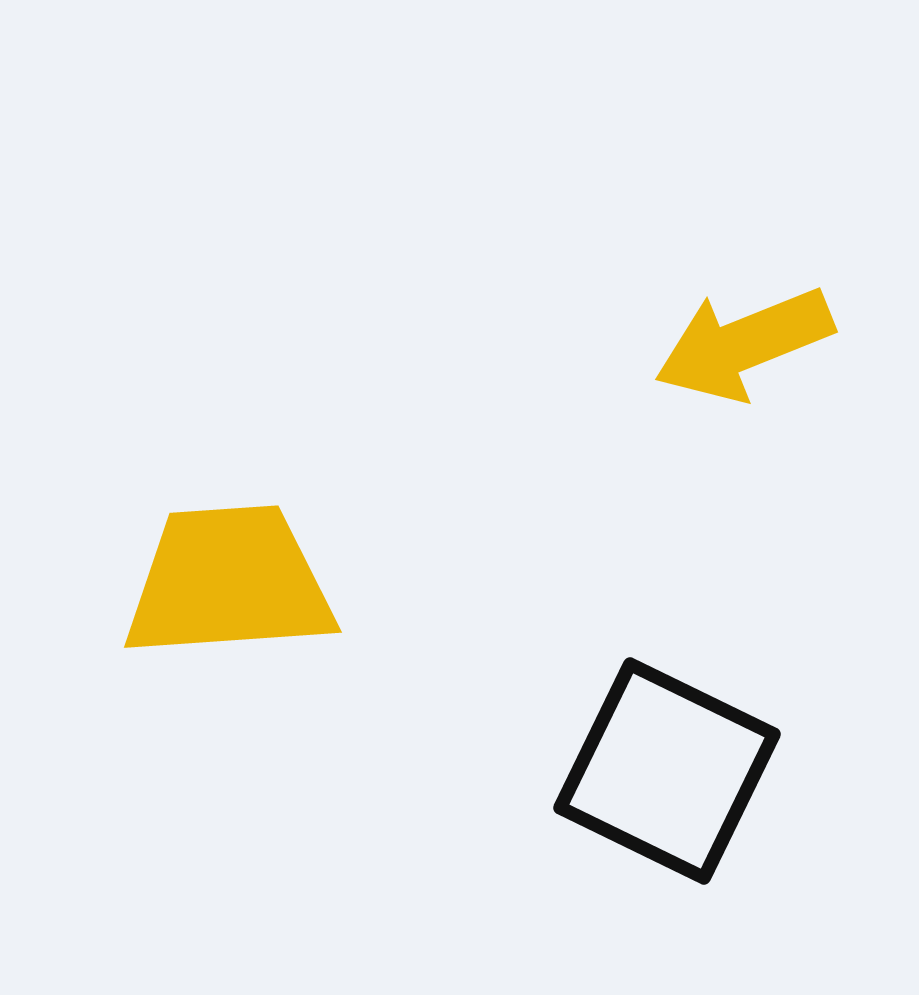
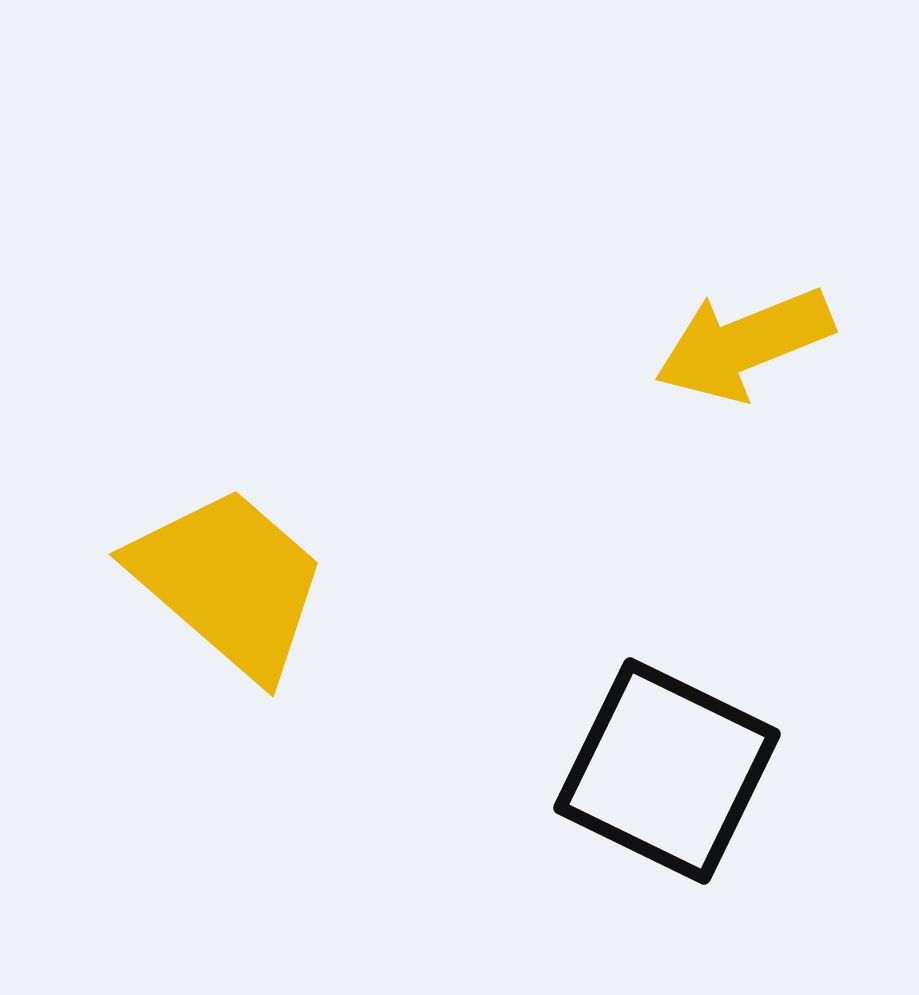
yellow trapezoid: rotated 45 degrees clockwise
